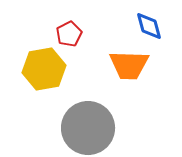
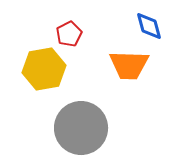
gray circle: moved 7 px left
